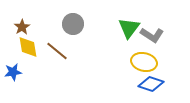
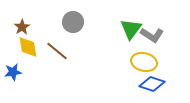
gray circle: moved 2 px up
green triangle: moved 2 px right, 1 px down
blue diamond: moved 1 px right
